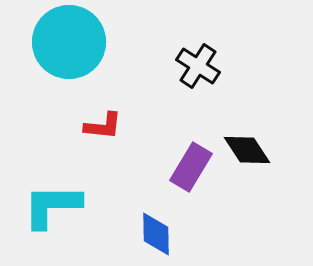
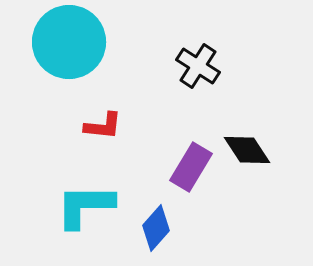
cyan L-shape: moved 33 px right
blue diamond: moved 6 px up; rotated 42 degrees clockwise
